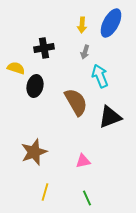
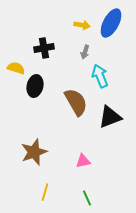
yellow arrow: rotated 84 degrees counterclockwise
